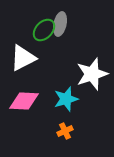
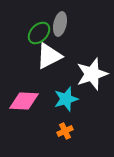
green ellipse: moved 5 px left, 3 px down
white triangle: moved 26 px right, 2 px up
